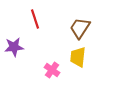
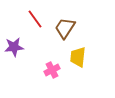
red line: rotated 18 degrees counterclockwise
brown trapezoid: moved 15 px left
pink cross: rotated 28 degrees clockwise
